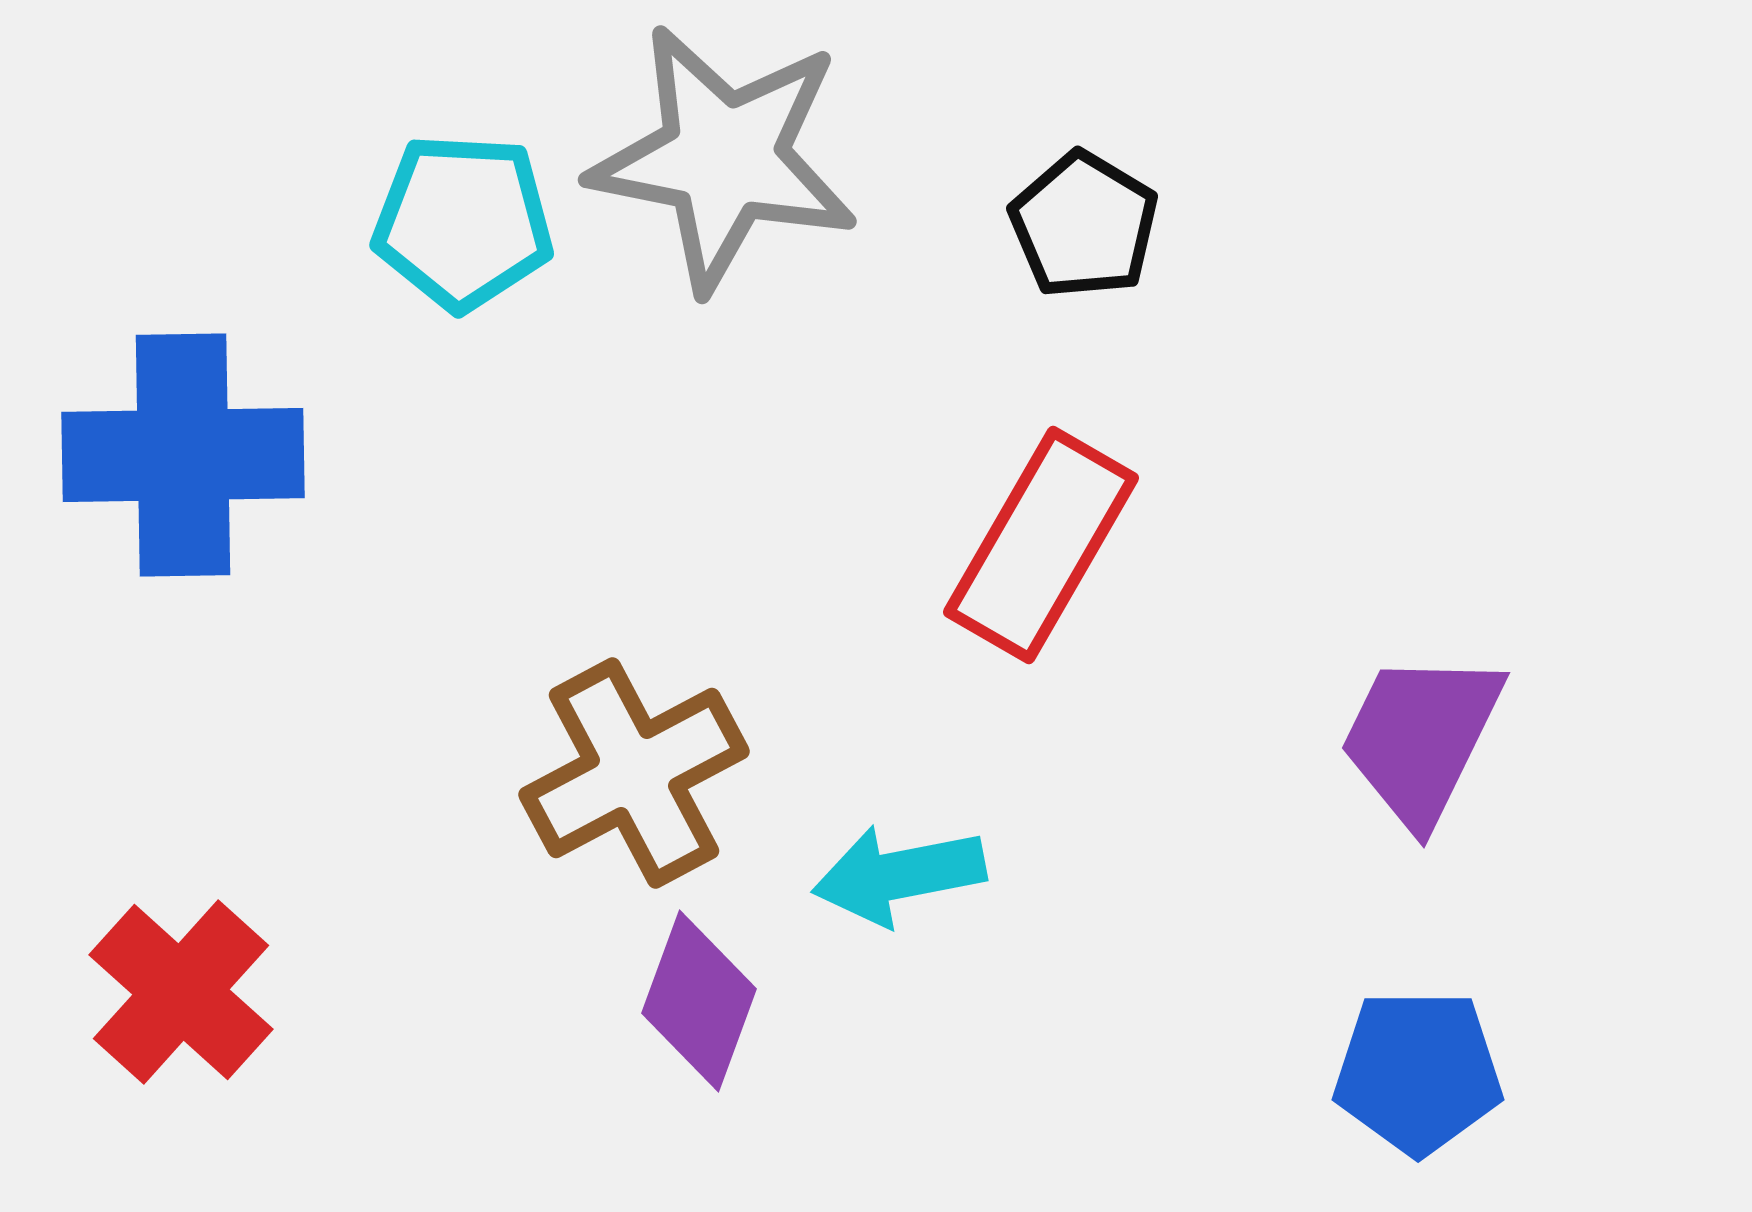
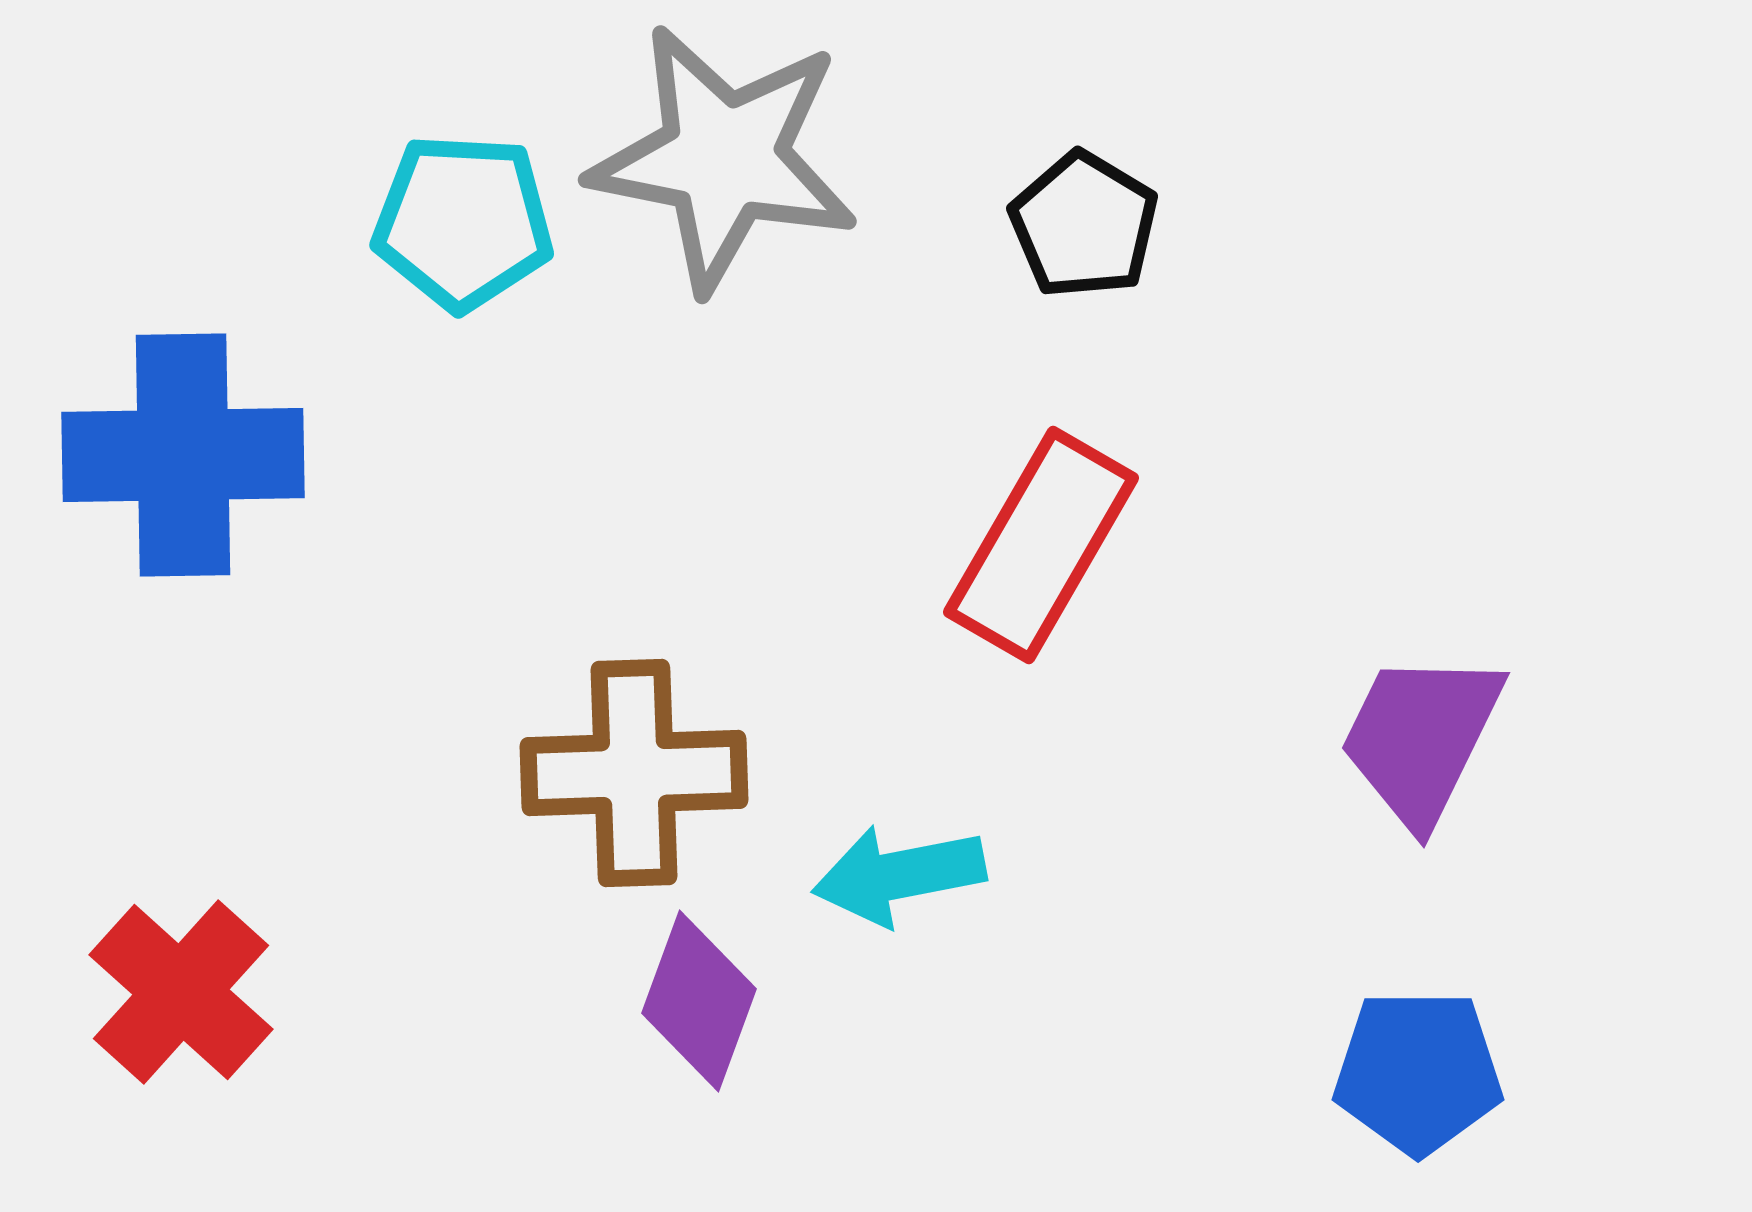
brown cross: rotated 26 degrees clockwise
